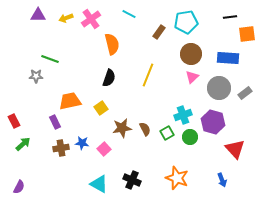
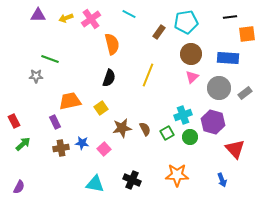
orange star: moved 3 px up; rotated 20 degrees counterclockwise
cyan triangle: moved 4 px left; rotated 18 degrees counterclockwise
